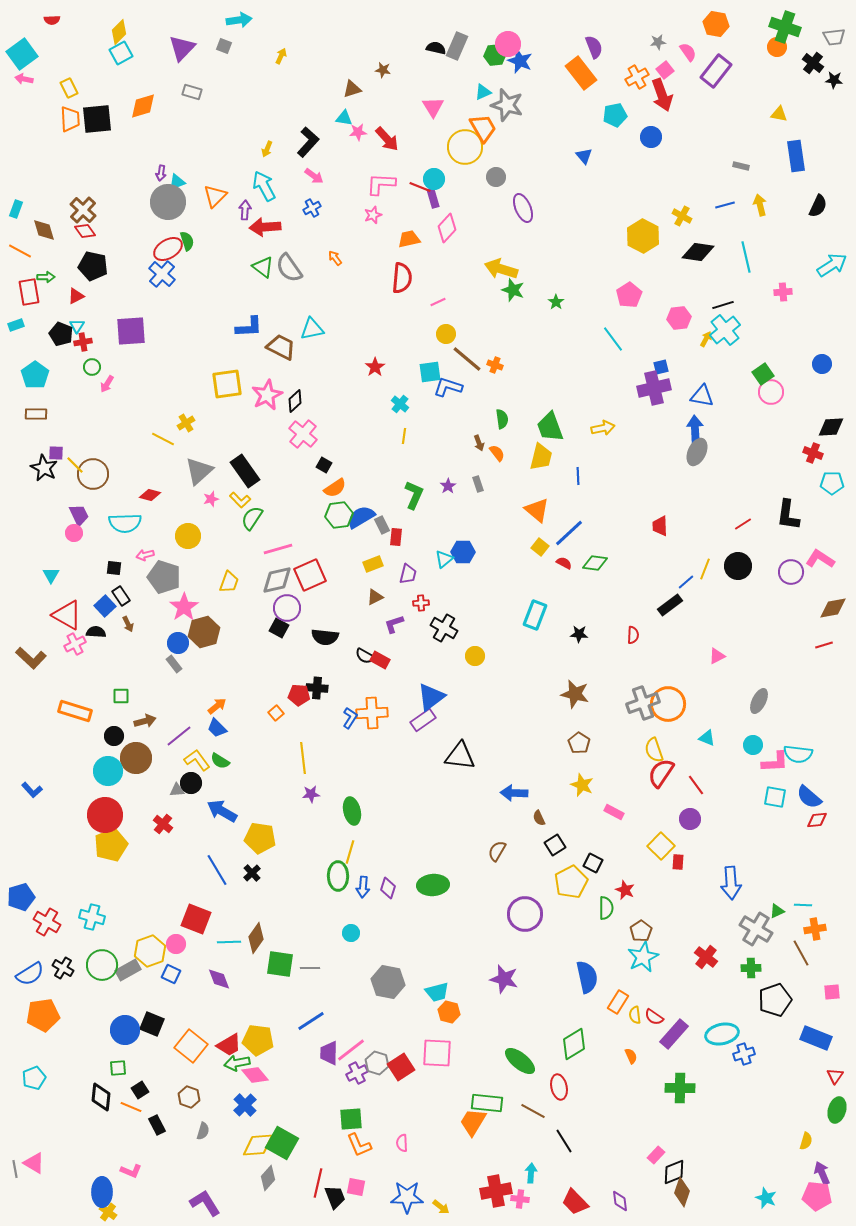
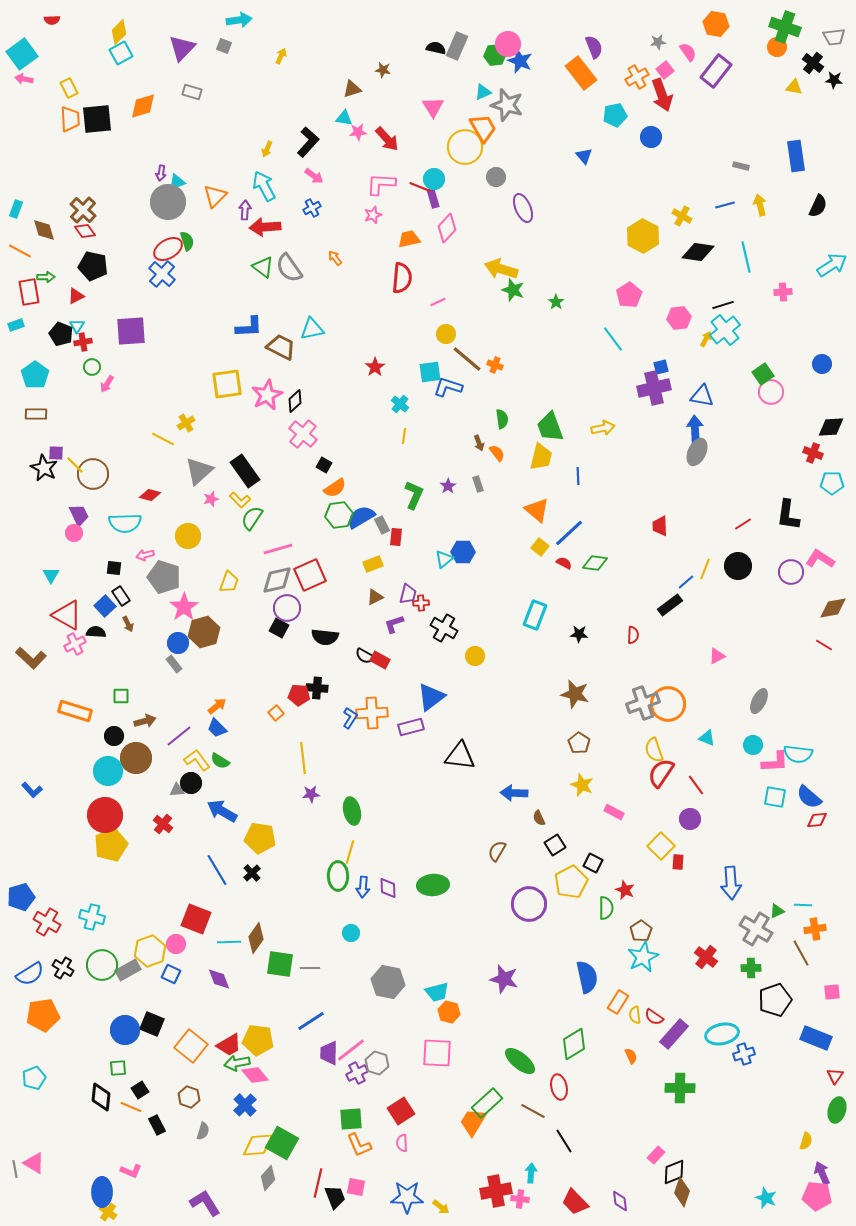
yellow triangle at (779, 114): moved 15 px right, 27 px up
purple trapezoid at (408, 574): moved 20 px down
red line at (824, 645): rotated 48 degrees clockwise
purple rectangle at (423, 720): moved 12 px left, 7 px down; rotated 20 degrees clockwise
purple diamond at (388, 888): rotated 20 degrees counterclockwise
purple circle at (525, 914): moved 4 px right, 10 px up
red square at (401, 1067): moved 44 px down
green rectangle at (487, 1103): rotated 48 degrees counterclockwise
